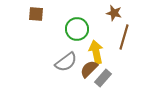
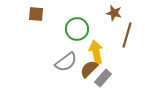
brown line: moved 3 px right, 2 px up
